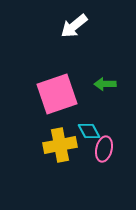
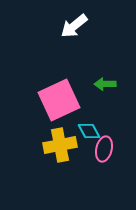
pink square: moved 2 px right, 6 px down; rotated 6 degrees counterclockwise
